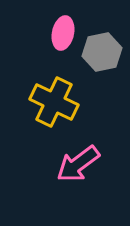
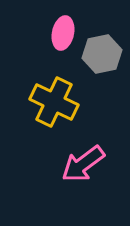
gray hexagon: moved 2 px down
pink arrow: moved 5 px right
